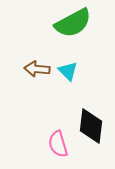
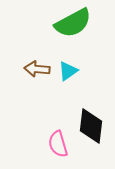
cyan triangle: rotated 40 degrees clockwise
